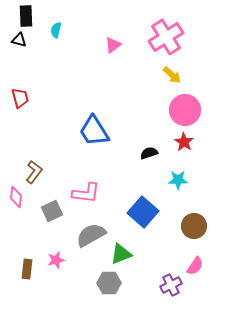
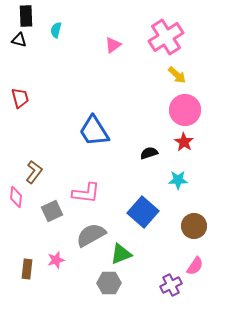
yellow arrow: moved 5 px right
